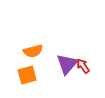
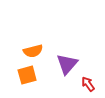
red arrow: moved 5 px right, 18 px down
